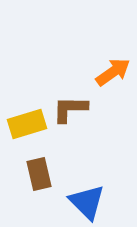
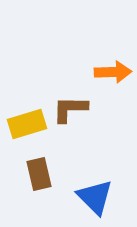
orange arrow: rotated 33 degrees clockwise
blue triangle: moved 8 px right, 5 px up
